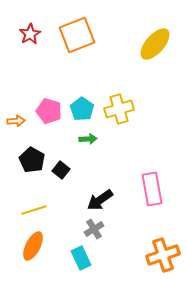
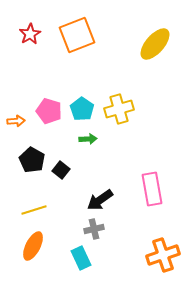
gray cross: rotated 18 degrees clockwise
